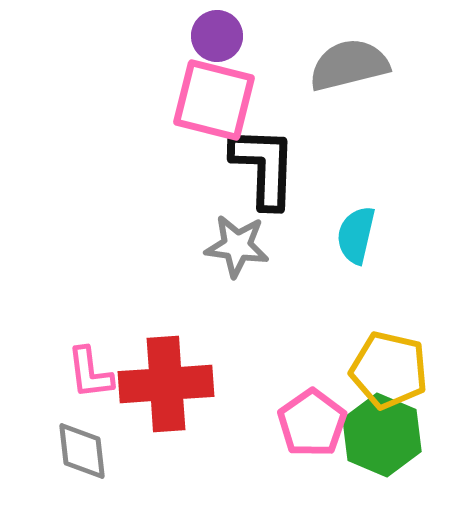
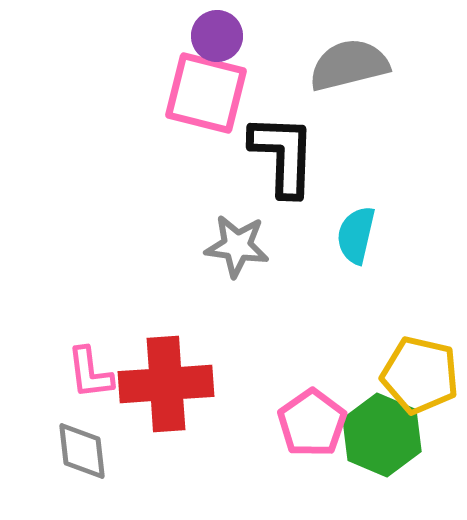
pink square: moved 8 px left, 7 px up
black L-shape: moved 19 px right, 12 px up
yellow pentagon: moved 31 px right, 5 px down
